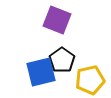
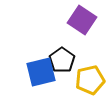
purple square: moved 25 px right; rotated 12 degrees clockwise
